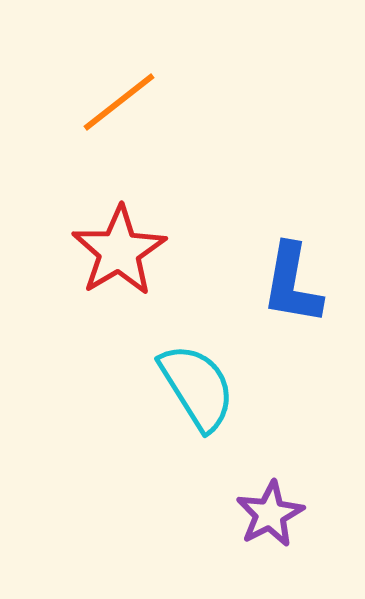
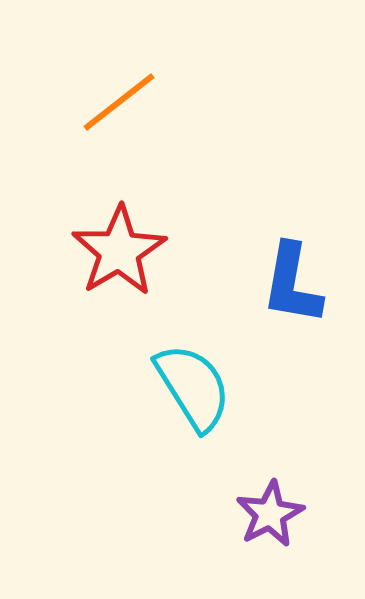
cyan semicircle: moved 4 px left
